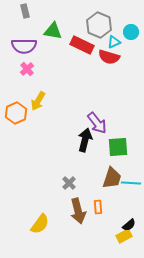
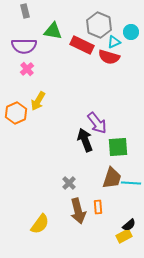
black arrow: rotated 35 degrees counterclockwise
